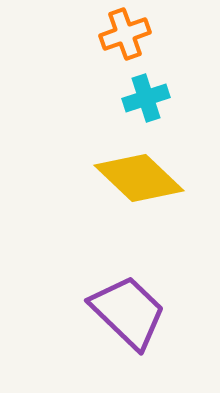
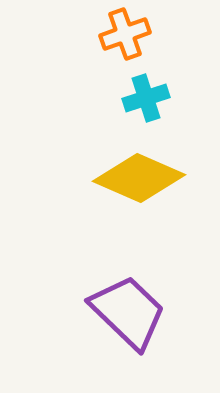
yellow diamond: rotated 20 degrees counterclockwise
